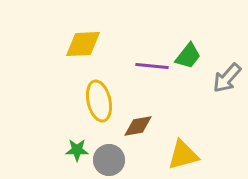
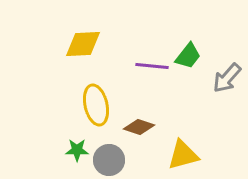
yellow ellipse: moved 3 px left, 4 px down
brown diamond: moved 1 px right, 1 px down; rotated 28 degrees clockwise
